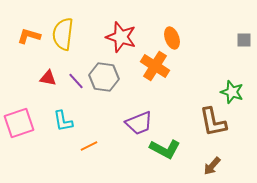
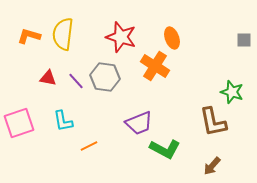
gray hexagon: moved 1 px right
